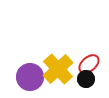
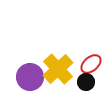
red ellipse: moved 2 px right
black circle: moved 3 px down
